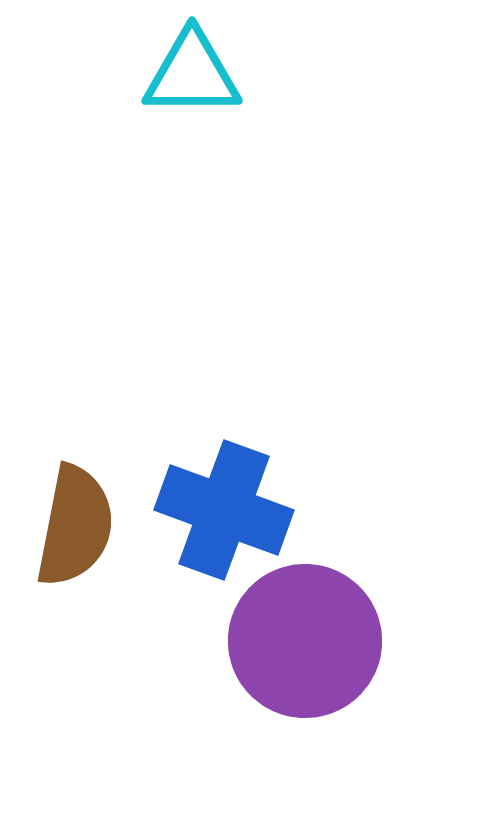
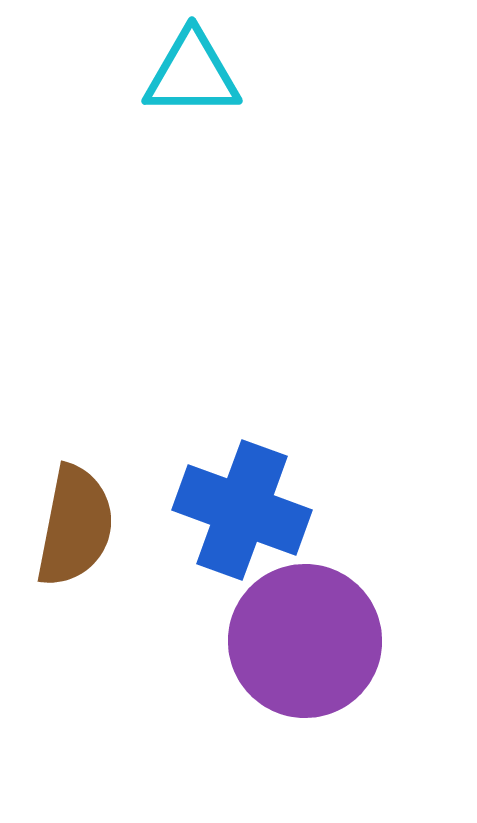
blue cross: moved 18 px right
